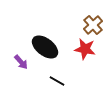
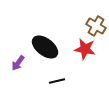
brown cross: moved 3 px right, 1 px down; rotated 18 degrees counterclockwise
purple arrow: moved 3 px left, 1 px down; rotated 77 degrees clockwise
black line: rotated 42 degrees counterclockwise
